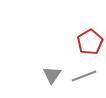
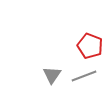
red pentagon: moved 4 px down; rotated 20 degrees counterclockwise
